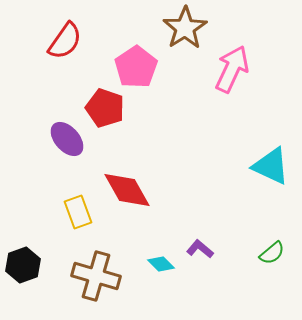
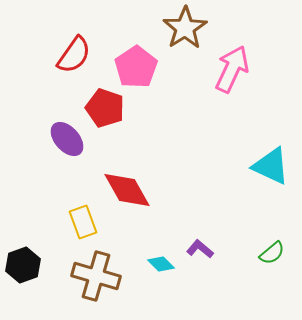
red semicircle: moved 9 px right, 14 px down
yellow rectangle: moved 5 px right, 10 px down
